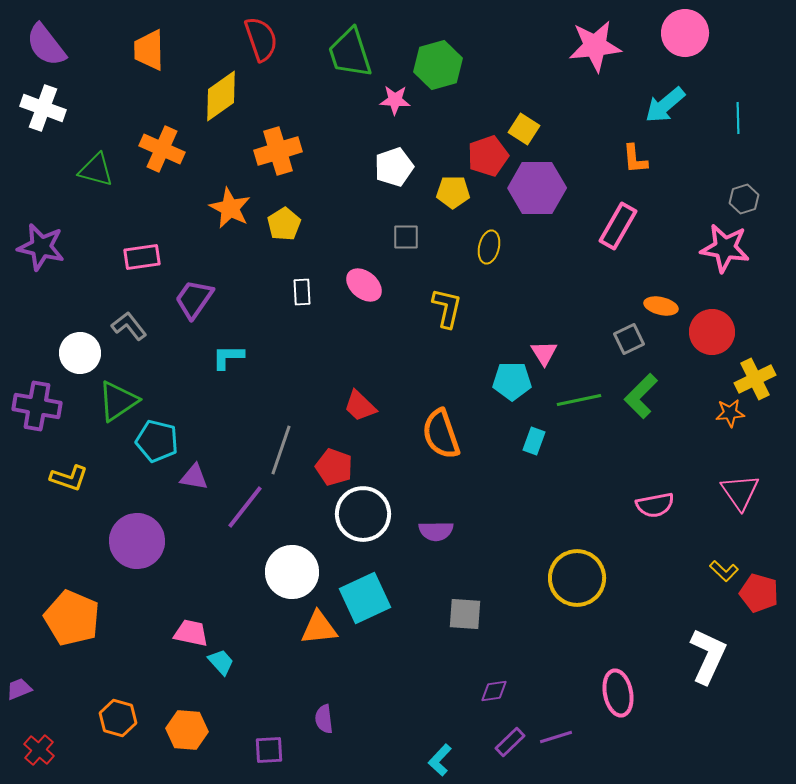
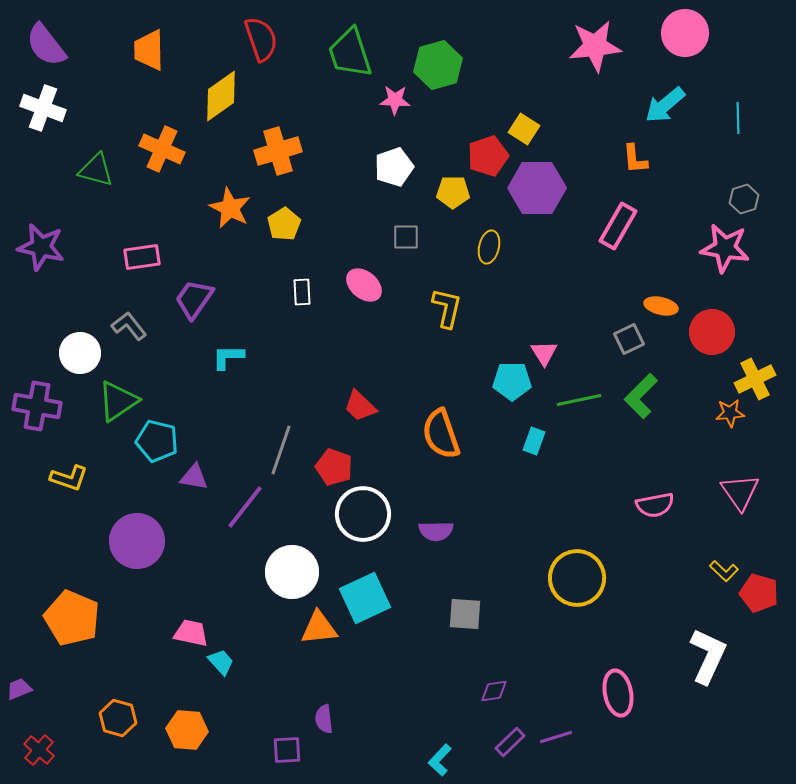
purple square at (269, 750): moved 18 px right
